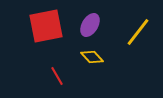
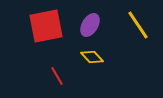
yellow line: moved 7 px up; rotated 72 degrees counterclockwise
